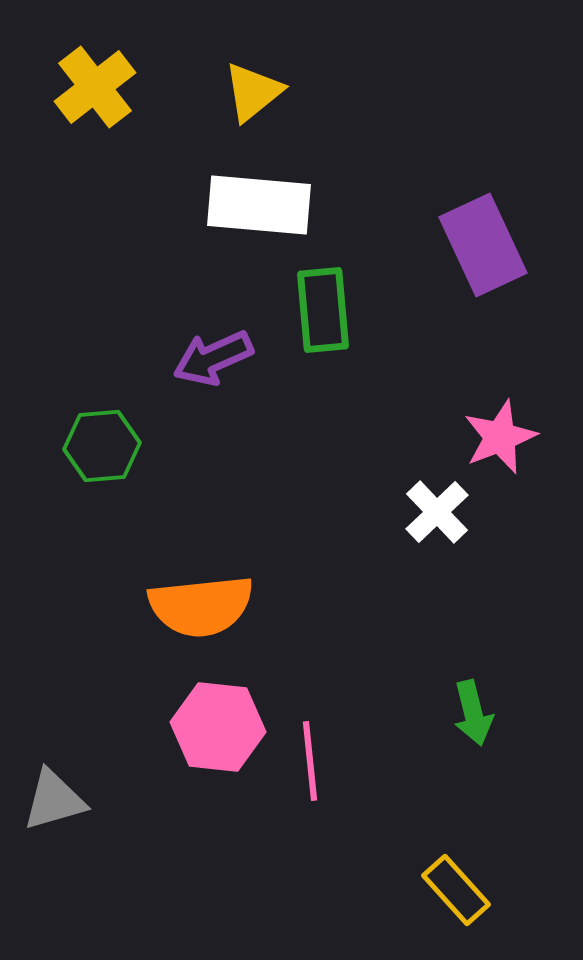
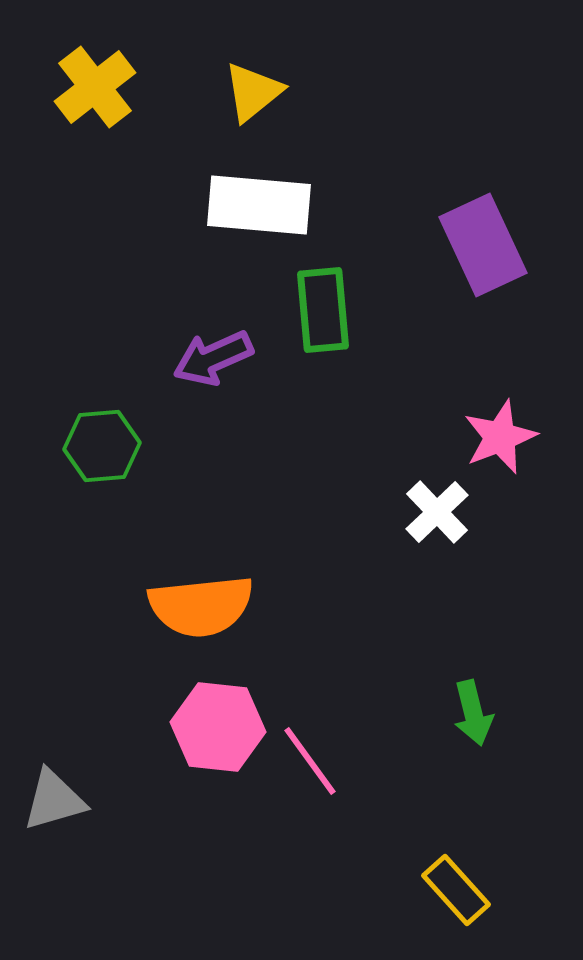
pink line: rotated 30 degrees counterclockwise
